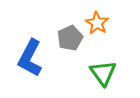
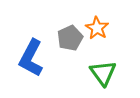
orange star: moved 5 px down
blue L-shape: moved 1 px right
